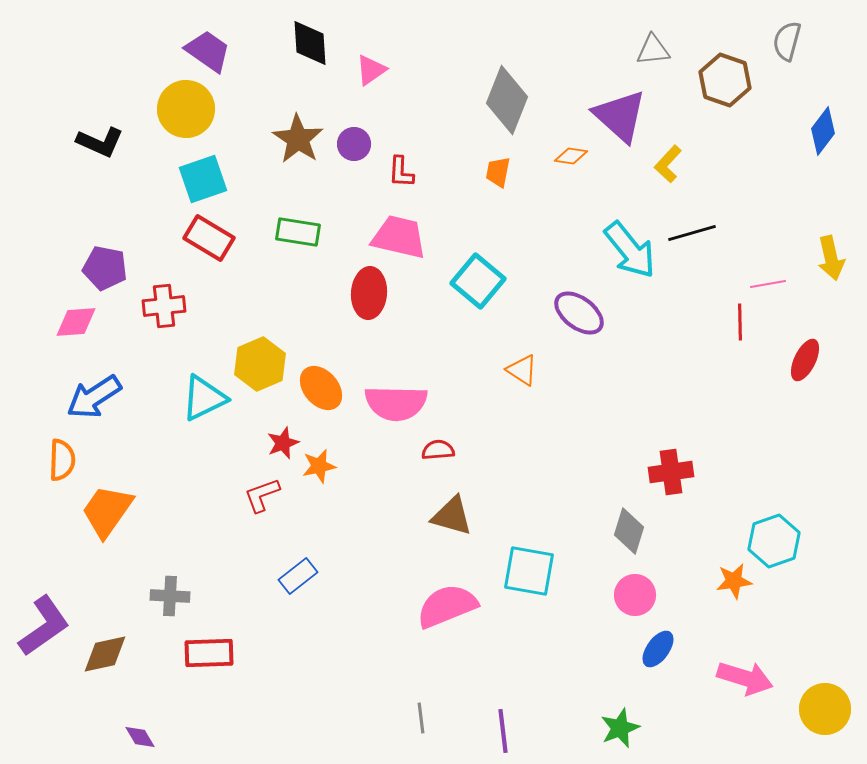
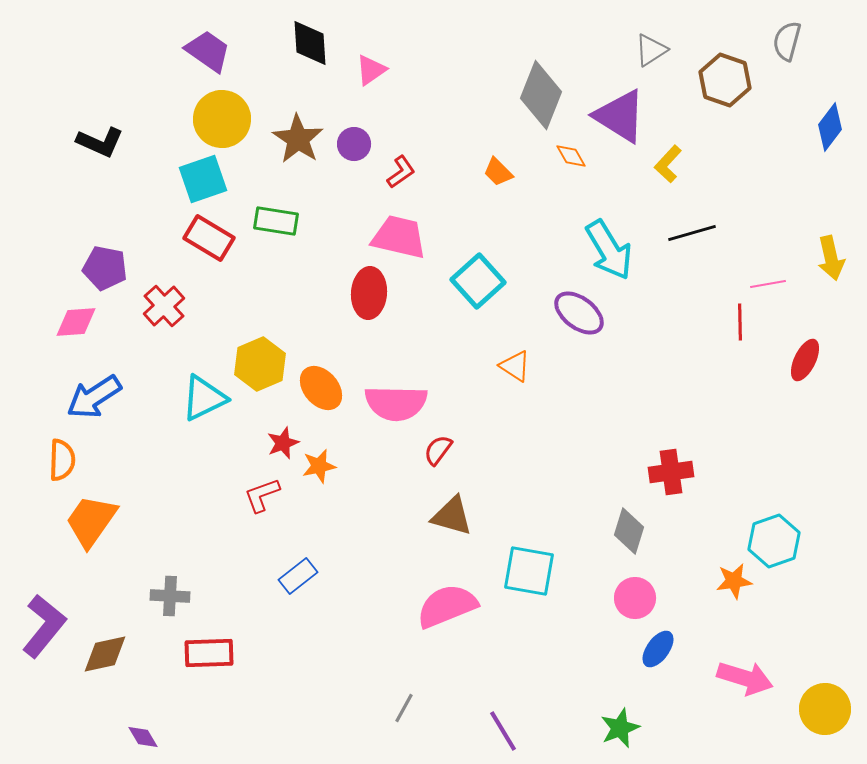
gray triangle at (653, 50): moved 2 px left; rotated 27 degrees counterclockwise
gray diamond at (507, 100): moved 34 px right, 5 px up
yellow circle at (186, 109): moved 36 px right, 10 px down
purple triangle at (620, 116): rotated 10 degrees counterclockwise
blue diamond at (823, 131): moved 7 px right, 4 px up
orange diamond at (571, 156): rotated 52 degrees clockwise
red L-shape at (401, 172): rotated 128 degrees counterclockwise
orange trapezoid at (498, 172): rotated 56 degrees counterclockwise
green rectangle at (298, 232): moved 22 px left, 11 px up
cyan arrow at (630, 250): moved 21 px left; rotated 8 degrees clockwise
cyan square at (478, 281): rotated 8 degrees clockwise
red cross at (164, 306): rotated 36 degrees counterclockwise
orange triangle at (522, 370): moved 7 px left, 4 px up
red semicircle at (438, 450): rotated 48 degrees counterclockwise
orange trapezoid at (107, 511): moved 16 px left, 10 px down
pink circle at (635, 595): moved 3 px down
purple L-shape at (44, 626): rotated 16 degrees counterclockwise
gray line at (421, 718): moved 17 px left, 10 px up; rotated 36 degrees clockwise
purple line at (503, 731): rotated 24 degrees counterclockwise
purple diamond at (140, 737): moved 3 px right
